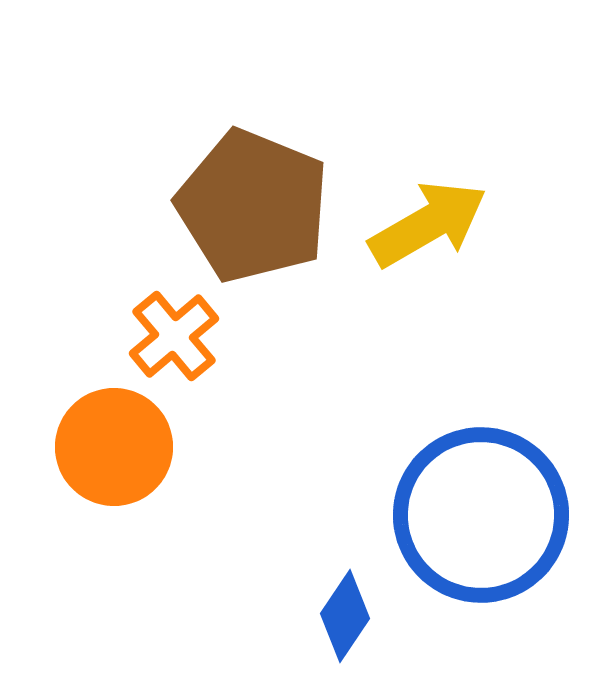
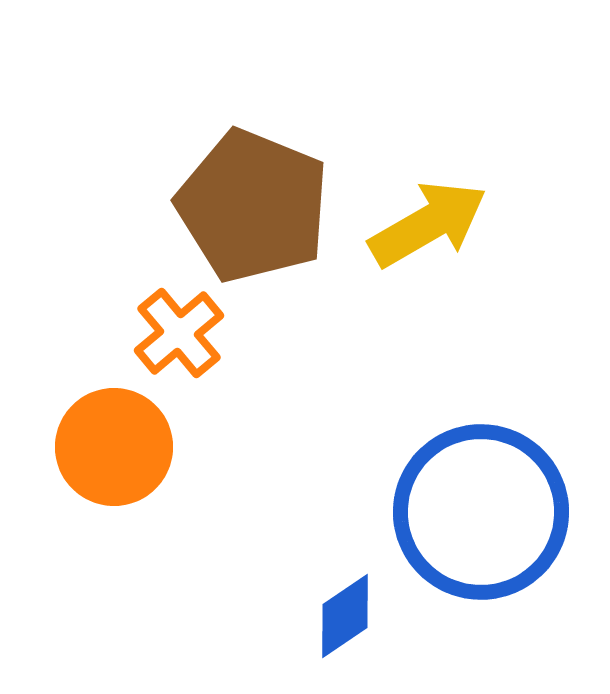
orange cross: moved 5 px right, 3 px up
blue circle: moved 3 px up
blue diamond: rotated 22 degrees clockwise
